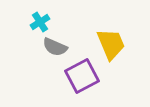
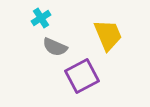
cyan cross: moved 1 px right, 4 px up
yellow trapezoid: moved 3 px left, 9 px up
